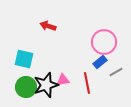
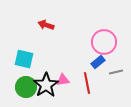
red arrow: moved 2 px left, 1 px up
blue rectangle: moved 2 px left
gray line: rotated 16 degrees clockwise
black star: rotated 15 degrees counterclockwise
